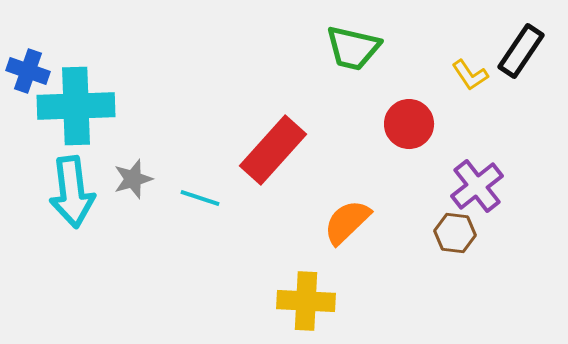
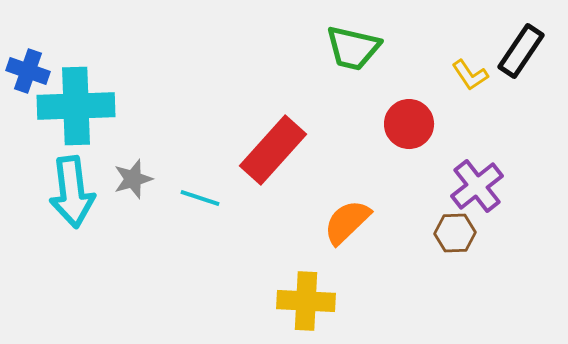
brown hexagon: rotated 9 degrees counterclockwise
